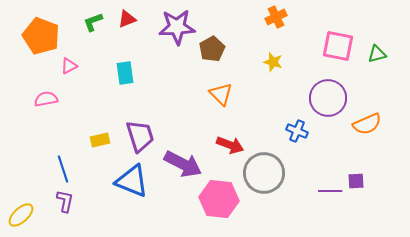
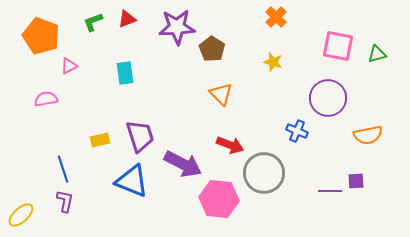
orange cross: rotated 20 degrees counterclockwise
brown pentagon: rotated 10 degrees counterclockwise
orange semicircle: moved 1 px right, 11 px down; rotated 12 degrees clockwise
